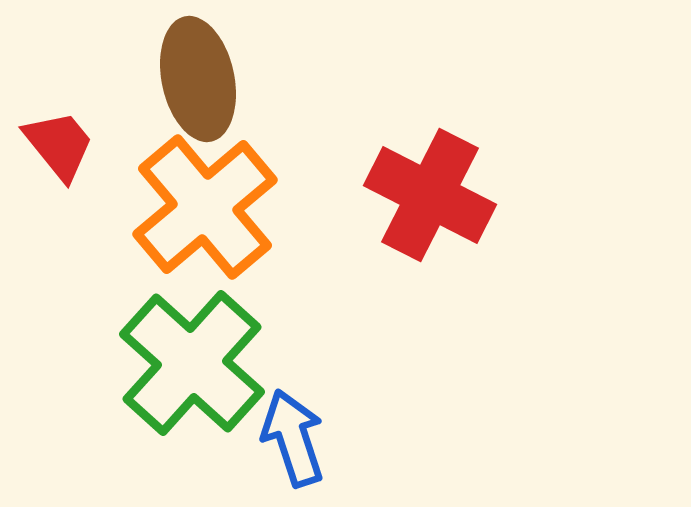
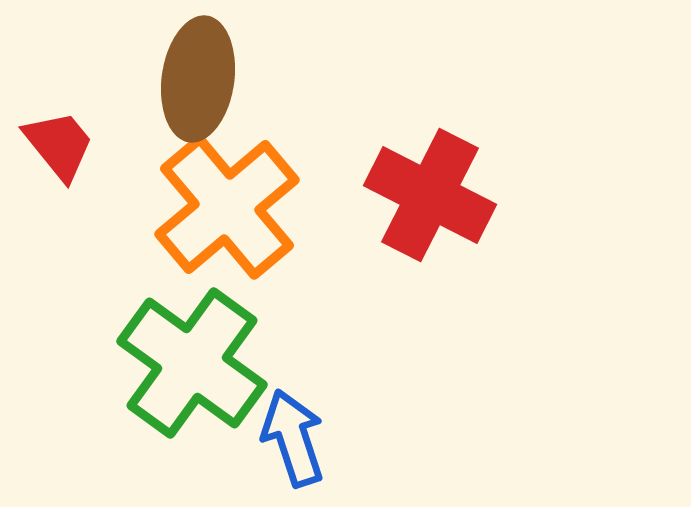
brown ellipse: rotated 20 degrees clockwise
orange cross: moved 22 px right
green cross: rotated 6 degrees counterclockwise
